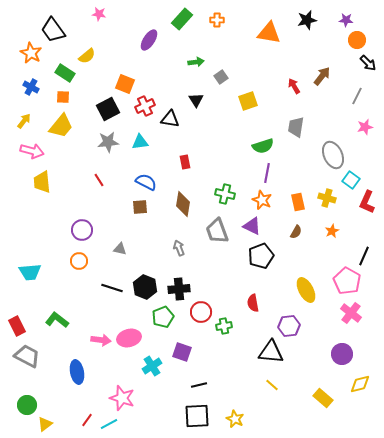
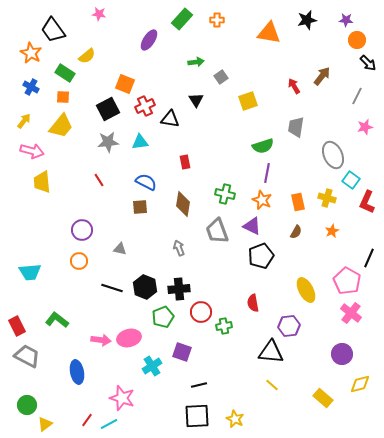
black line at (364, 256): moved 5 px right, 2 px down
